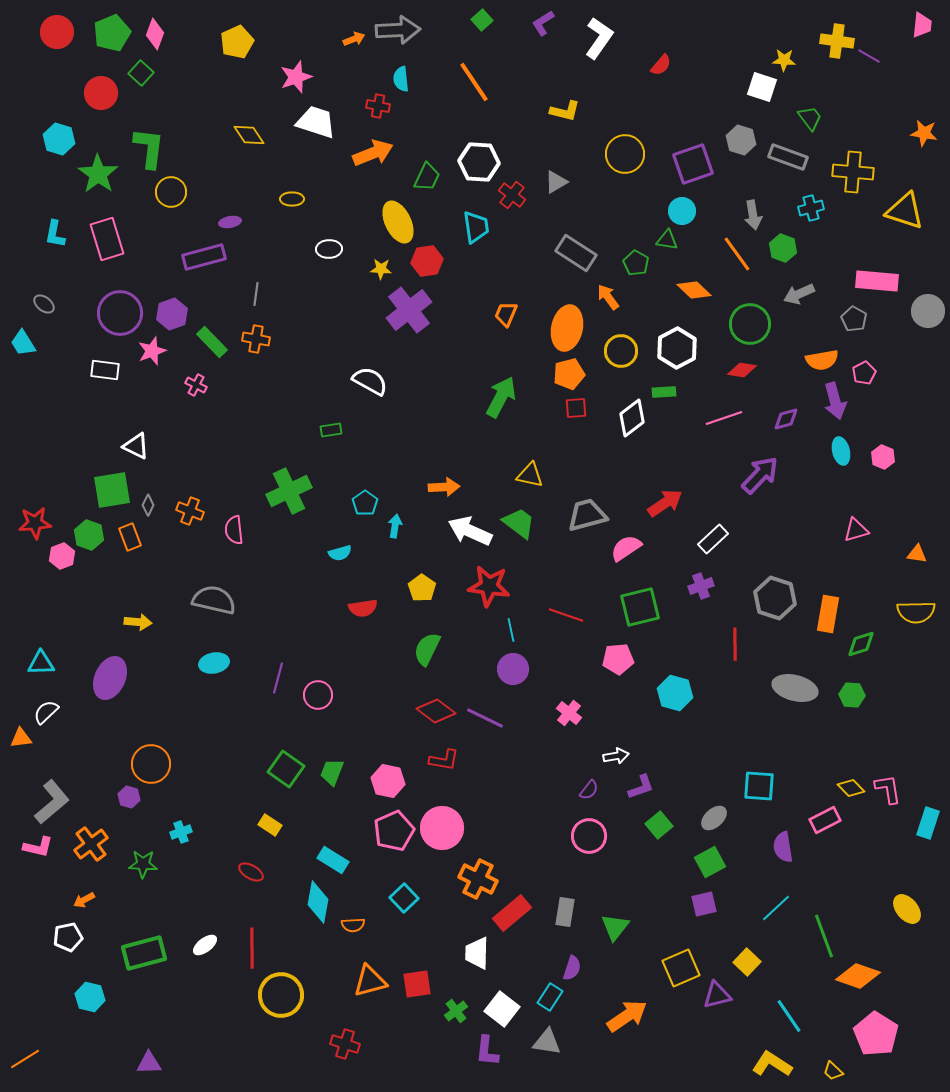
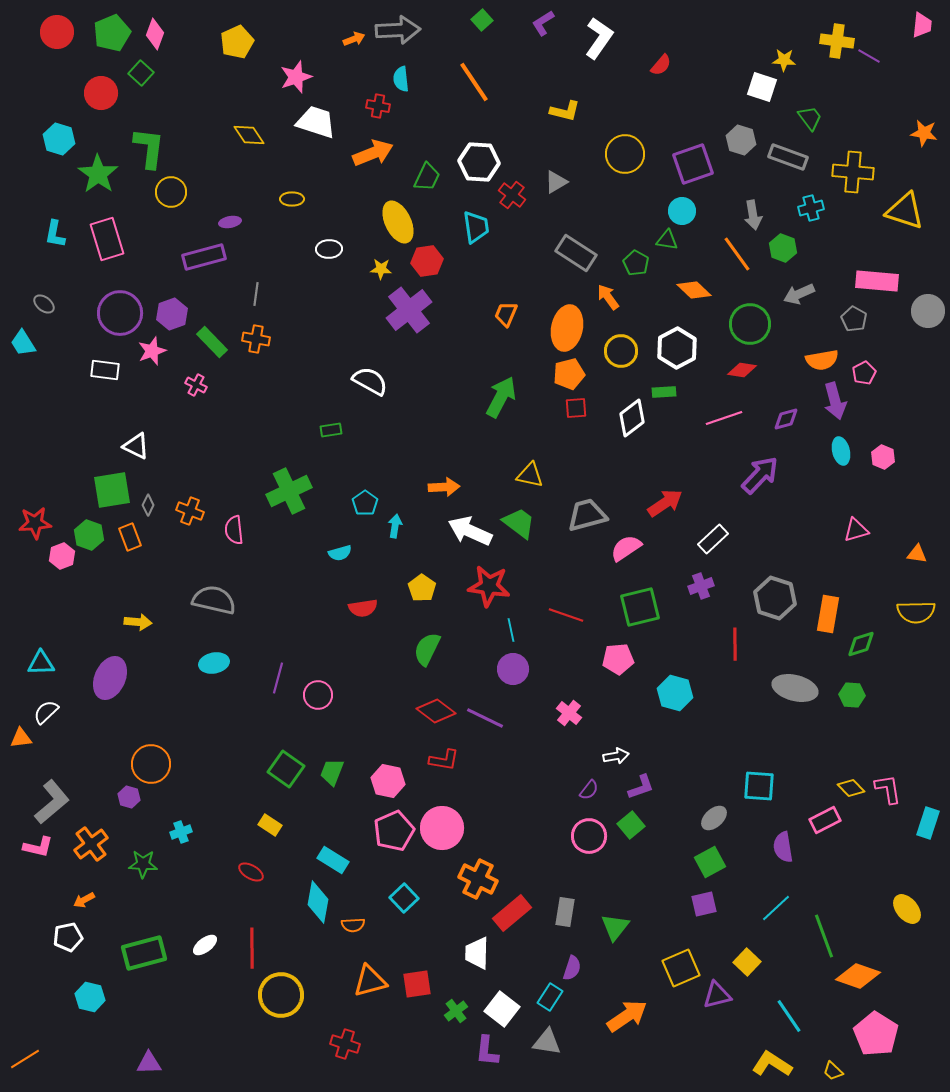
green square at (659, 825): moved 28 px left
